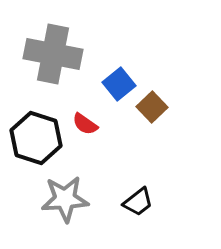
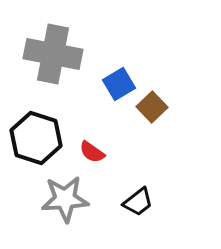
blue square: rotated 8 degrees clockwise
red semicircle: moved 7 px right, 28 px down
